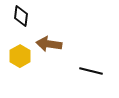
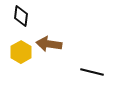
yellow hexagon: moved 1 px right, 4 px up
black line: moved 1 px right, 1 px down
